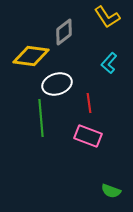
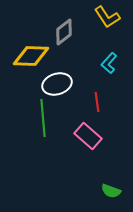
yellow diamond: rotated 6 degrees counterclockwise
red line: moved 8 px right, 1 px up
green line: moved 2 px right
pink rectangle: rotated 20 degrees clockwise
